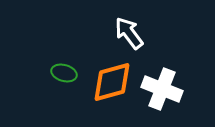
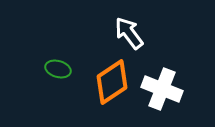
green ellipse: moved 6 px left, 4 px up
orange diamond: rotated 18 degrees counterclockwise
